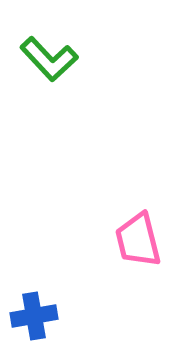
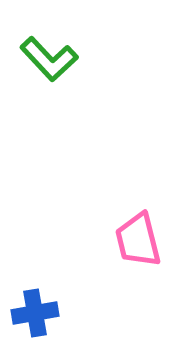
blue cross: moved 1 px right, 3 px up
